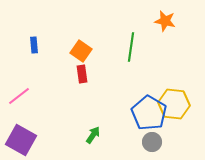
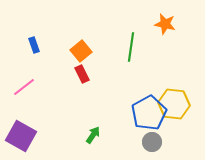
orange star: moved 3 px down
blue rectangle: rotated 14 degrees counterclockwise
orange square: rotated 15 degrees clockwise
red rectangle: rotated 18 degrees counterclockwise
pink line: moved 5 px right, 9 px up
blue pentagon: rotated 12 degrees clockwise
purple square: moved 4 px up
